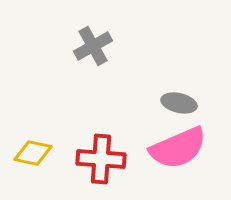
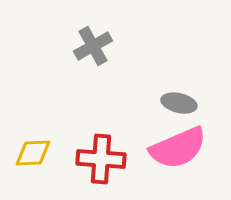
yellow diamond: rotated 15 degrees counterclockwise
